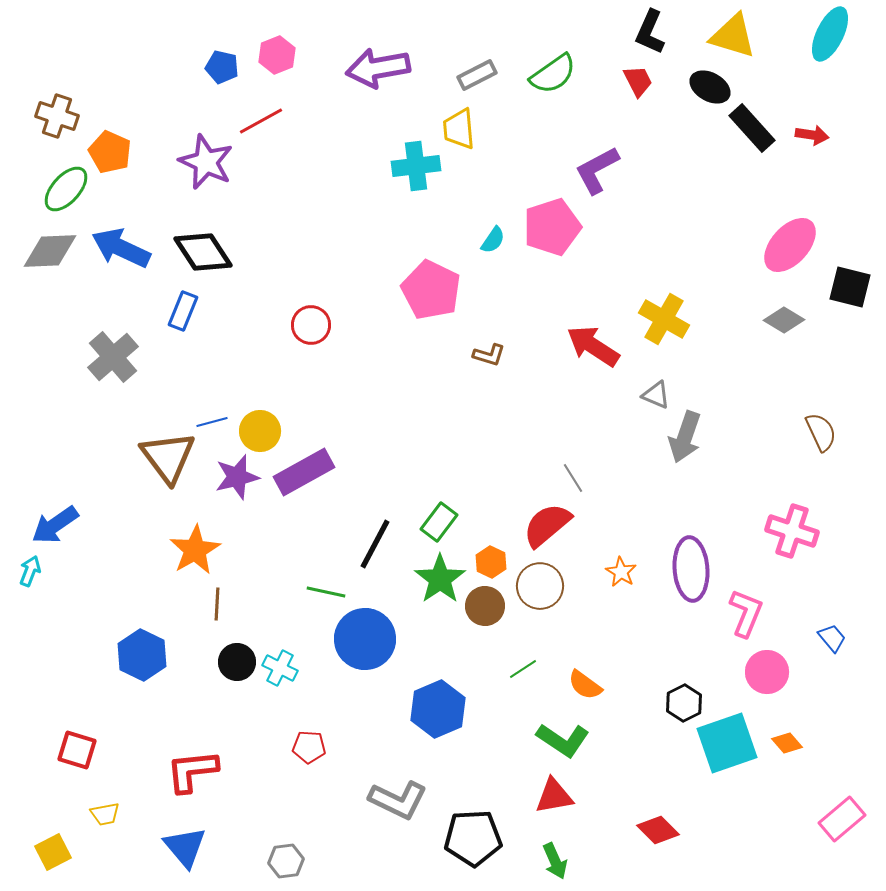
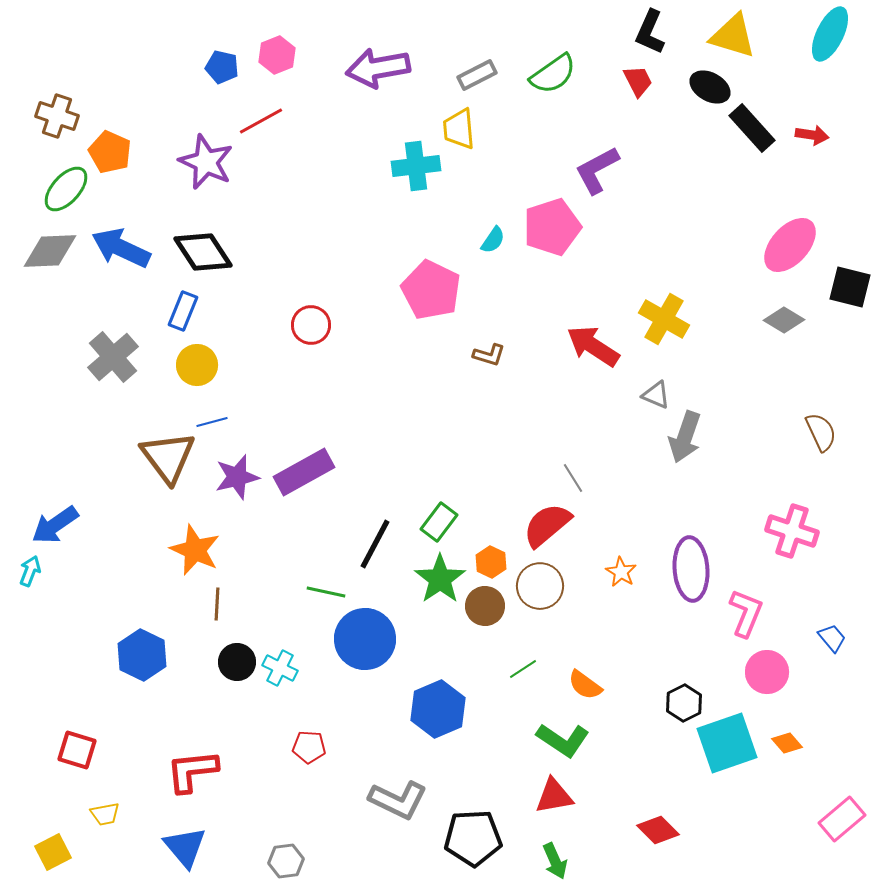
yellow circle at (260, 431): moved 63 px left, 66 px up
orange star at (195, 550): rotated 18 degrees counterclockwise
